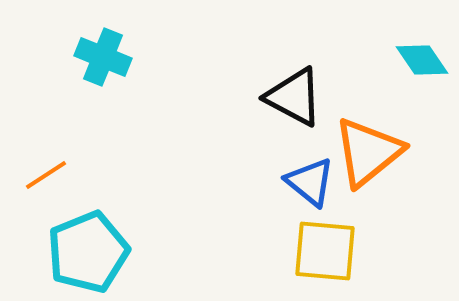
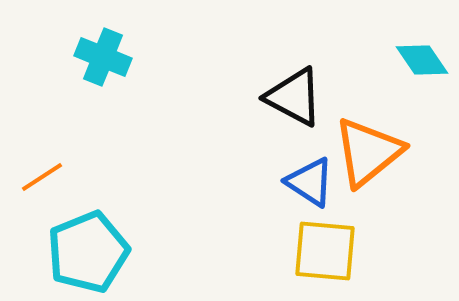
orange line: moved 4 px left, 2 px down
blue triangle: rotated 6 degrees counterclockwise
